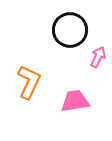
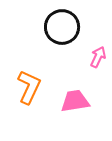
black circle: moved 8 px left, 3 px up
orange L-shape: moved 5 px down
